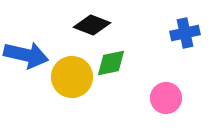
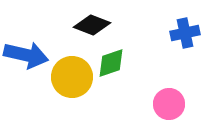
green diamond: rotated 8 degrees counterclockwise
pink circle: moved 3 px right, 6 px down
